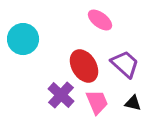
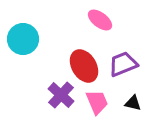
purple trapezoid: moved 2 px left; rotated 64 degrees counterclockwise
